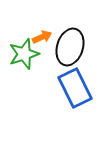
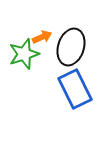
black ellipse: moved 1 px right
blue rectangle: moved 1 px down
